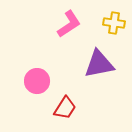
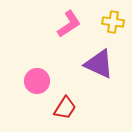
yellow cross: moved 1 px left, 1 px up
purple triangle: rotated 36 degrees clockwise
